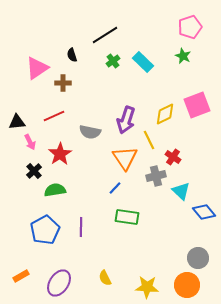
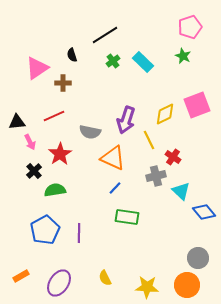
orange triangle: moved 12 px left; rotated 32 degrees counterclockwise
purple line: moved 2 px left, 6 px down
